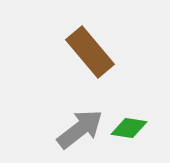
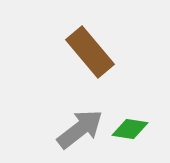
green diamond: moved 1 px right, 1 px down
